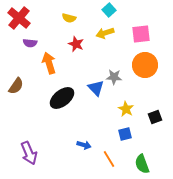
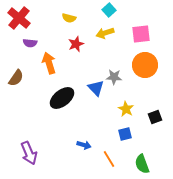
red star: rotated 28 degrees clockwise
brown semicircle: moved 8 px up
